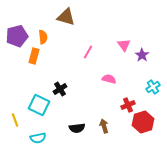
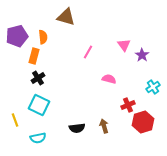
black cross: moved 22 px left, 11 px up
